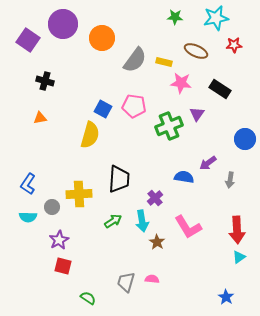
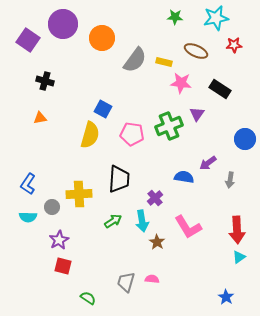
pink pentagon: moved 2 px left, 28 px down
